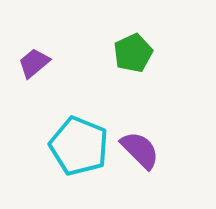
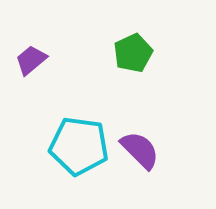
purple trapezoid: moved 3 px left, 3 px up
cyan pentagon: rotated 14 degrees counterclockwise
